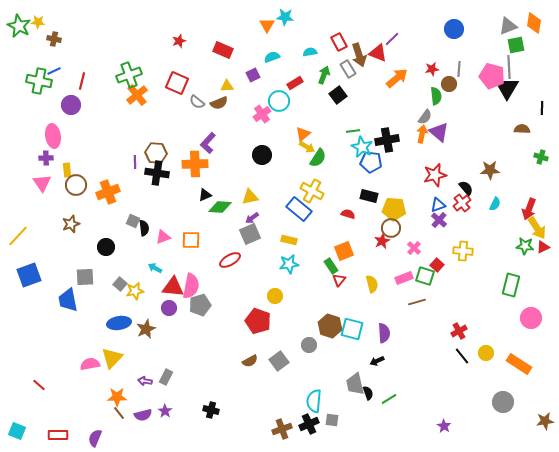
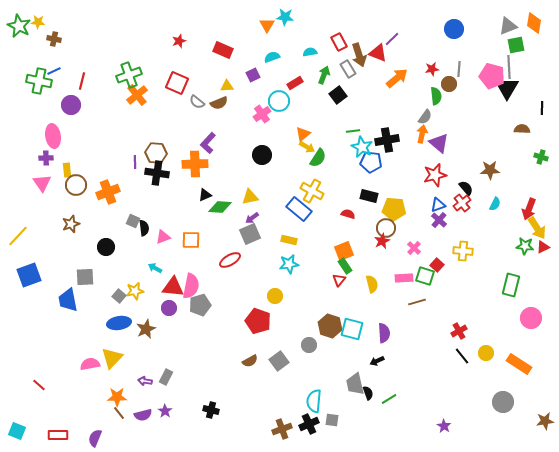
purple triangle at (439, 132): moved 11 px down
brown circle at (391, 228): moved 5 px left
green rectangle at (331, 266): moved 14 px right
pink rectangle at (404, 278): rotated 18 degrees clockwise
gray square at (120, 284): moved 1 px left, 12 px down
